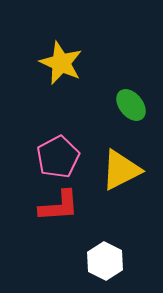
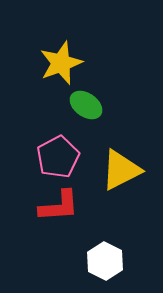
yellow star: rotated 27 degrees clockwise
green ellipse: moved 45 px left; rotated 16 degrees counterclockwise
